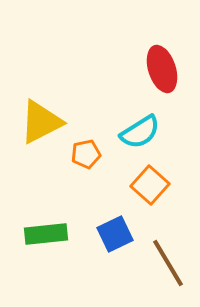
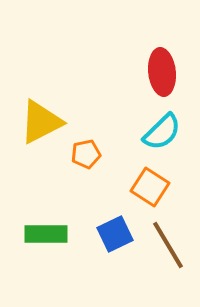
red ellipse: moved 3 px down; rotated 12 degrees clockwise
cyan semicircle: moved 22 px right; rotated 12 degrees counterclockwise
orange square: moved 2 px down; rotated 9 degrees counterclockwise
green rectangle: rotated 6 degrees clockwise
brown line: moved 18 px up
